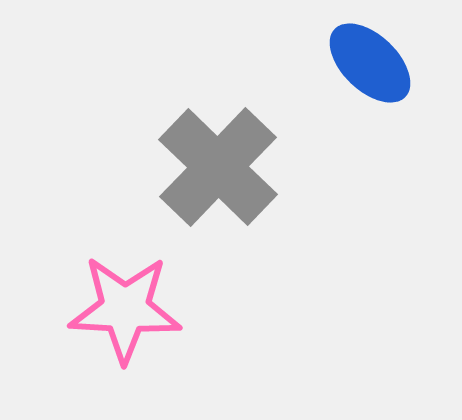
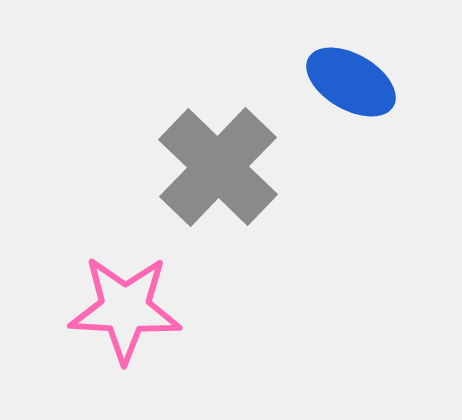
blue ellipse: moved 19 px left, 19 px down; rotated 14 degrees counterclockwise
